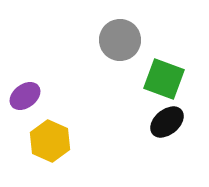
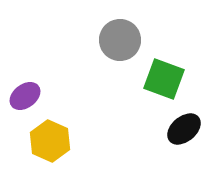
black ellipse: moved 17 px right, 7 px down
